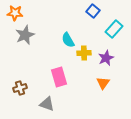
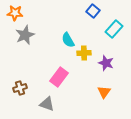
purple star: moved 5 px down; rotated 28 degrees counterclockwise
pink rectangle: rotated 54 degrees clockwise
orange triangle: moved 1 px right, 9 px down
